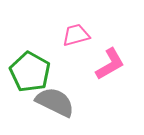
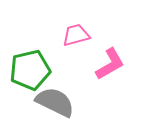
green pentagon: moved 2 px up; rotated 30 degrees clockwise
